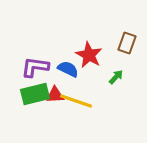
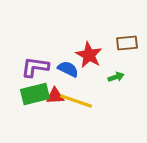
brown rectangle: rotated 65 degrees clockwise
green arrow: rotated 28 degrees clockwise
red triangle: moved 1 px down
